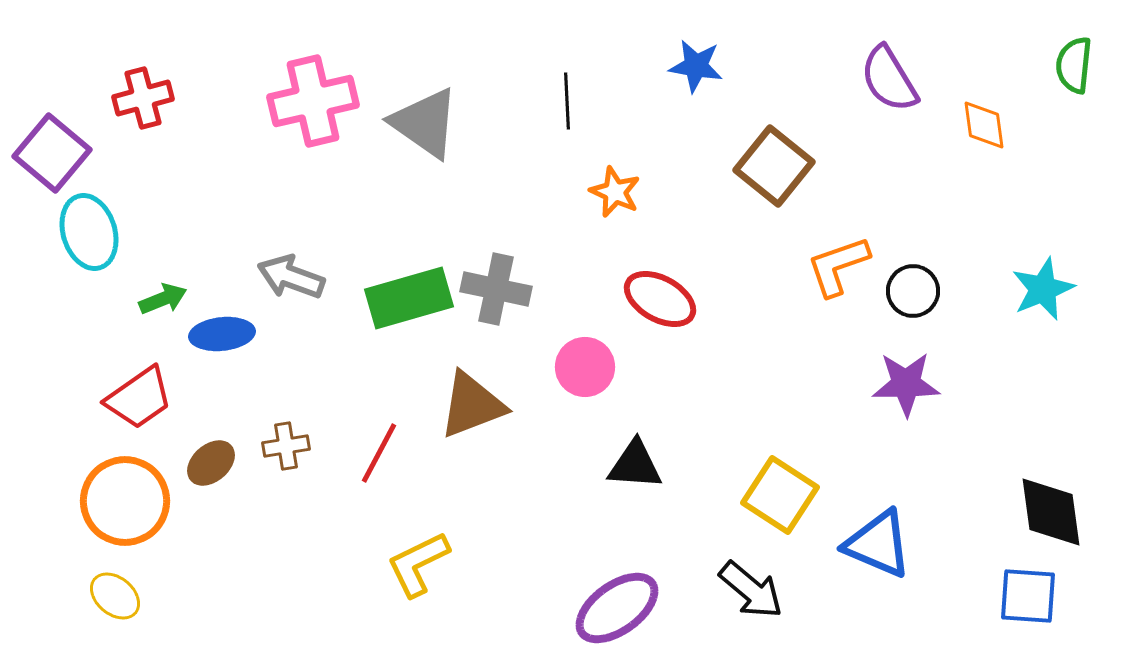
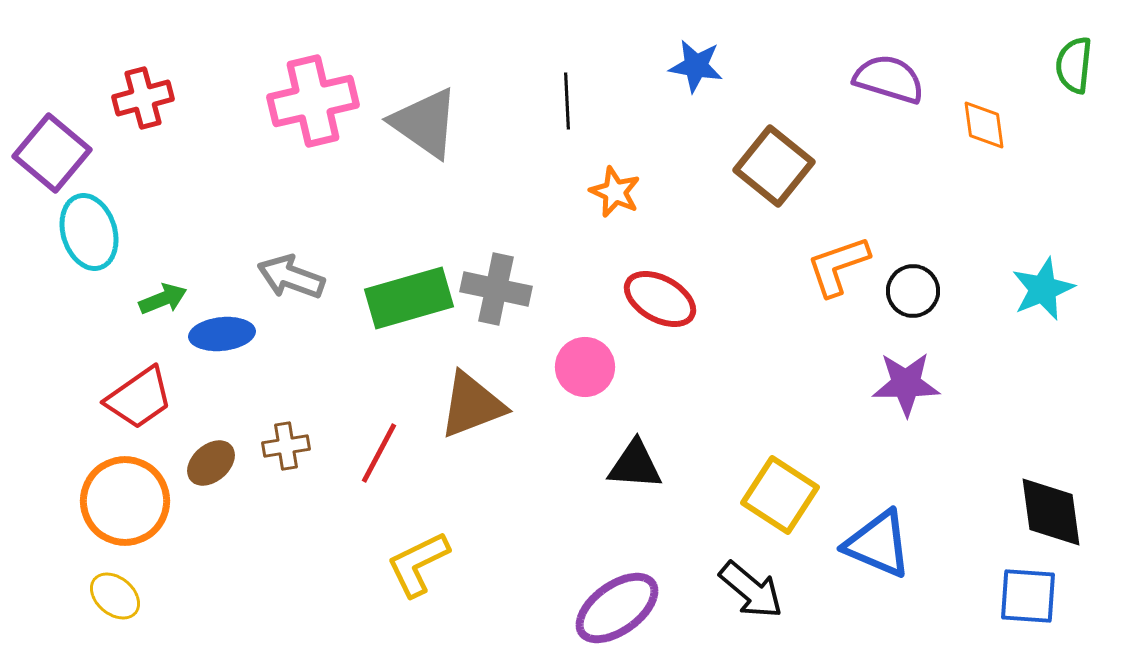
purple semicircle: rotated 138 degrees clockwise
